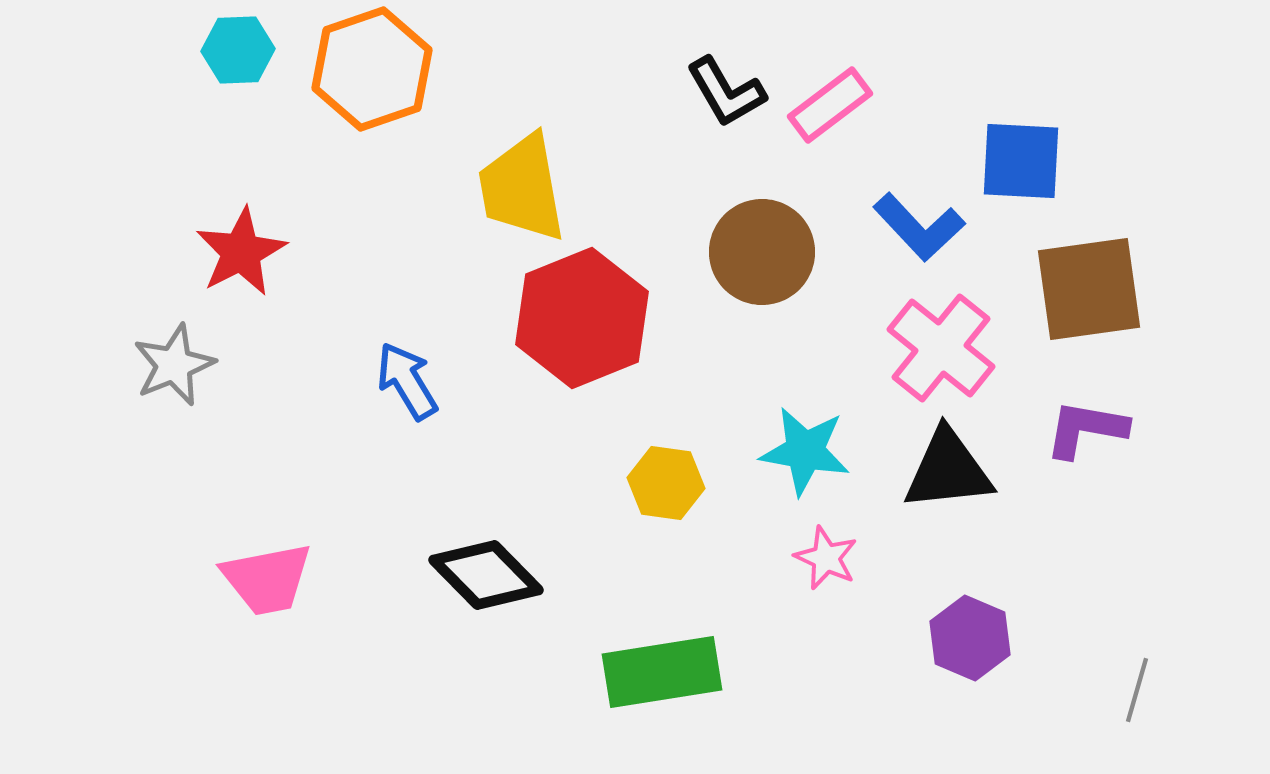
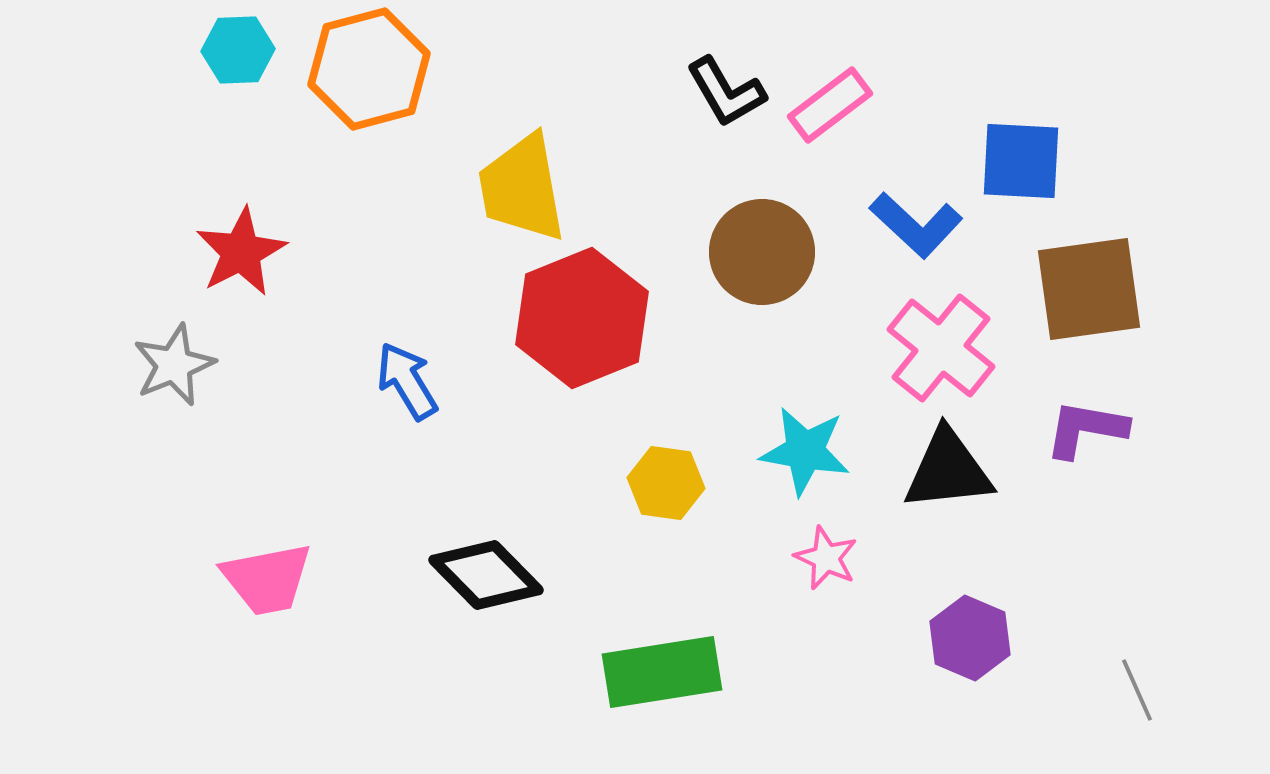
orange hexagon: moved 3 px left; rotated 4 degrees clockwise
blue L-shape: moved 3 px left, 2 px up; rotated 4 degrees counterclockwise
gray line: rotated 40 degrees counterclockwise
